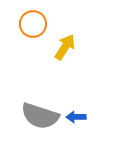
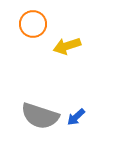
yellow arrow: moved 2 px right, 1 px up; rotated 140 degrees counterclockwise
blue arrow: rotated 42 degrees counterclockwise
